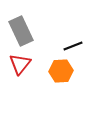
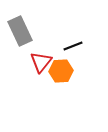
gray rectangle: moved 1 px left
red triangle: moved 21 px right, 2 px up
